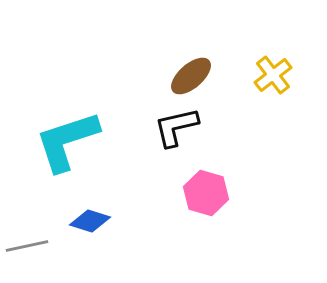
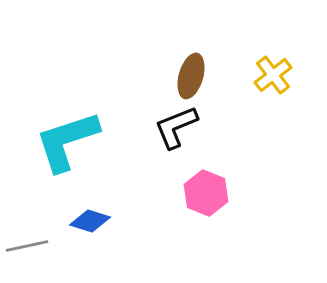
brown ellipse: rotated 33 degrees counterclockwise
black L-shape: rotated 9 degrees counterclockwise
pink hexagon: rotated 6 degrees clockwise
